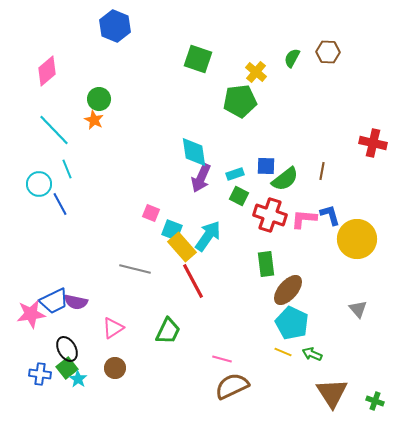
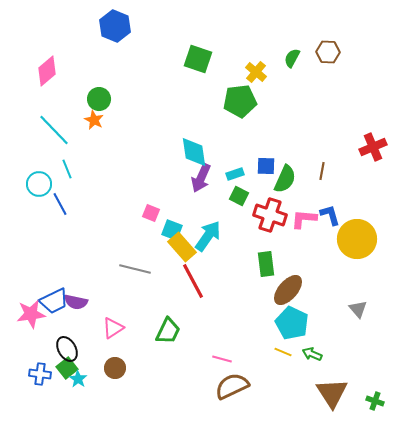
red cross at (373, 143): moved 4 px down; rotated 36 degrees counterclockwise
green semicircle at (285, 179): rotated 28 degrees counterclockwise
